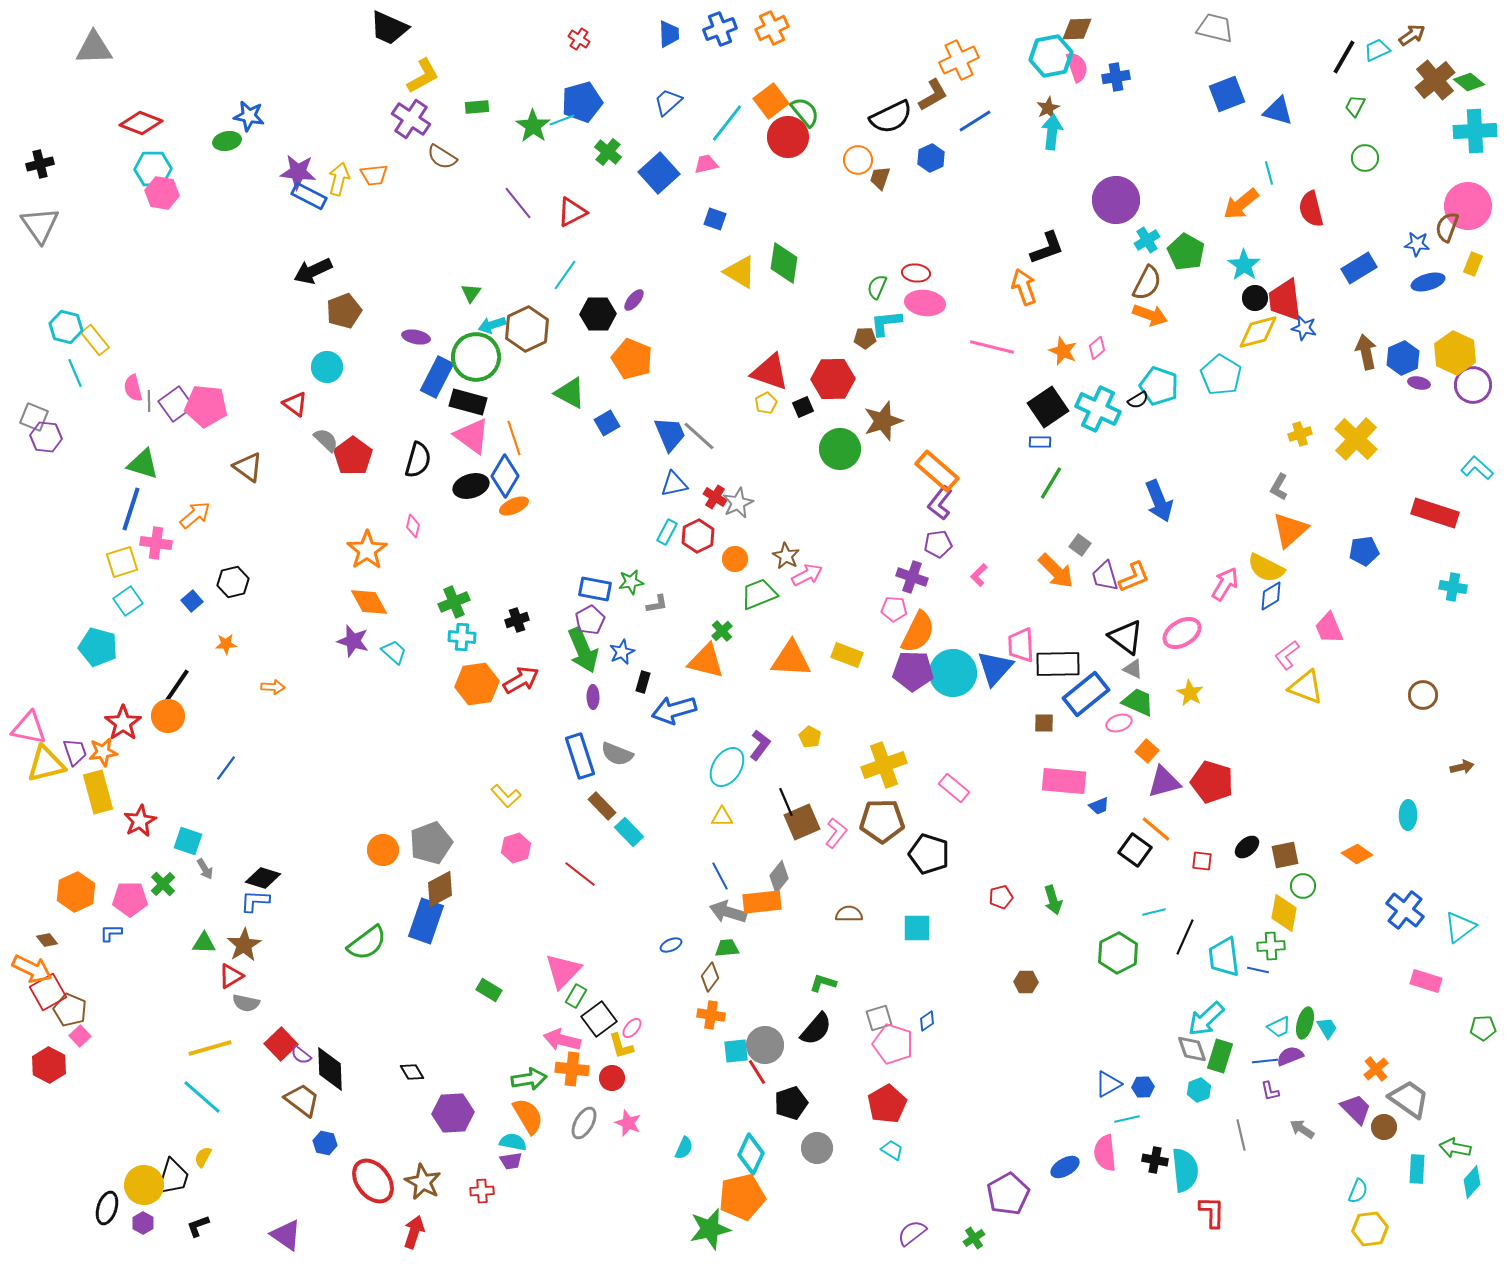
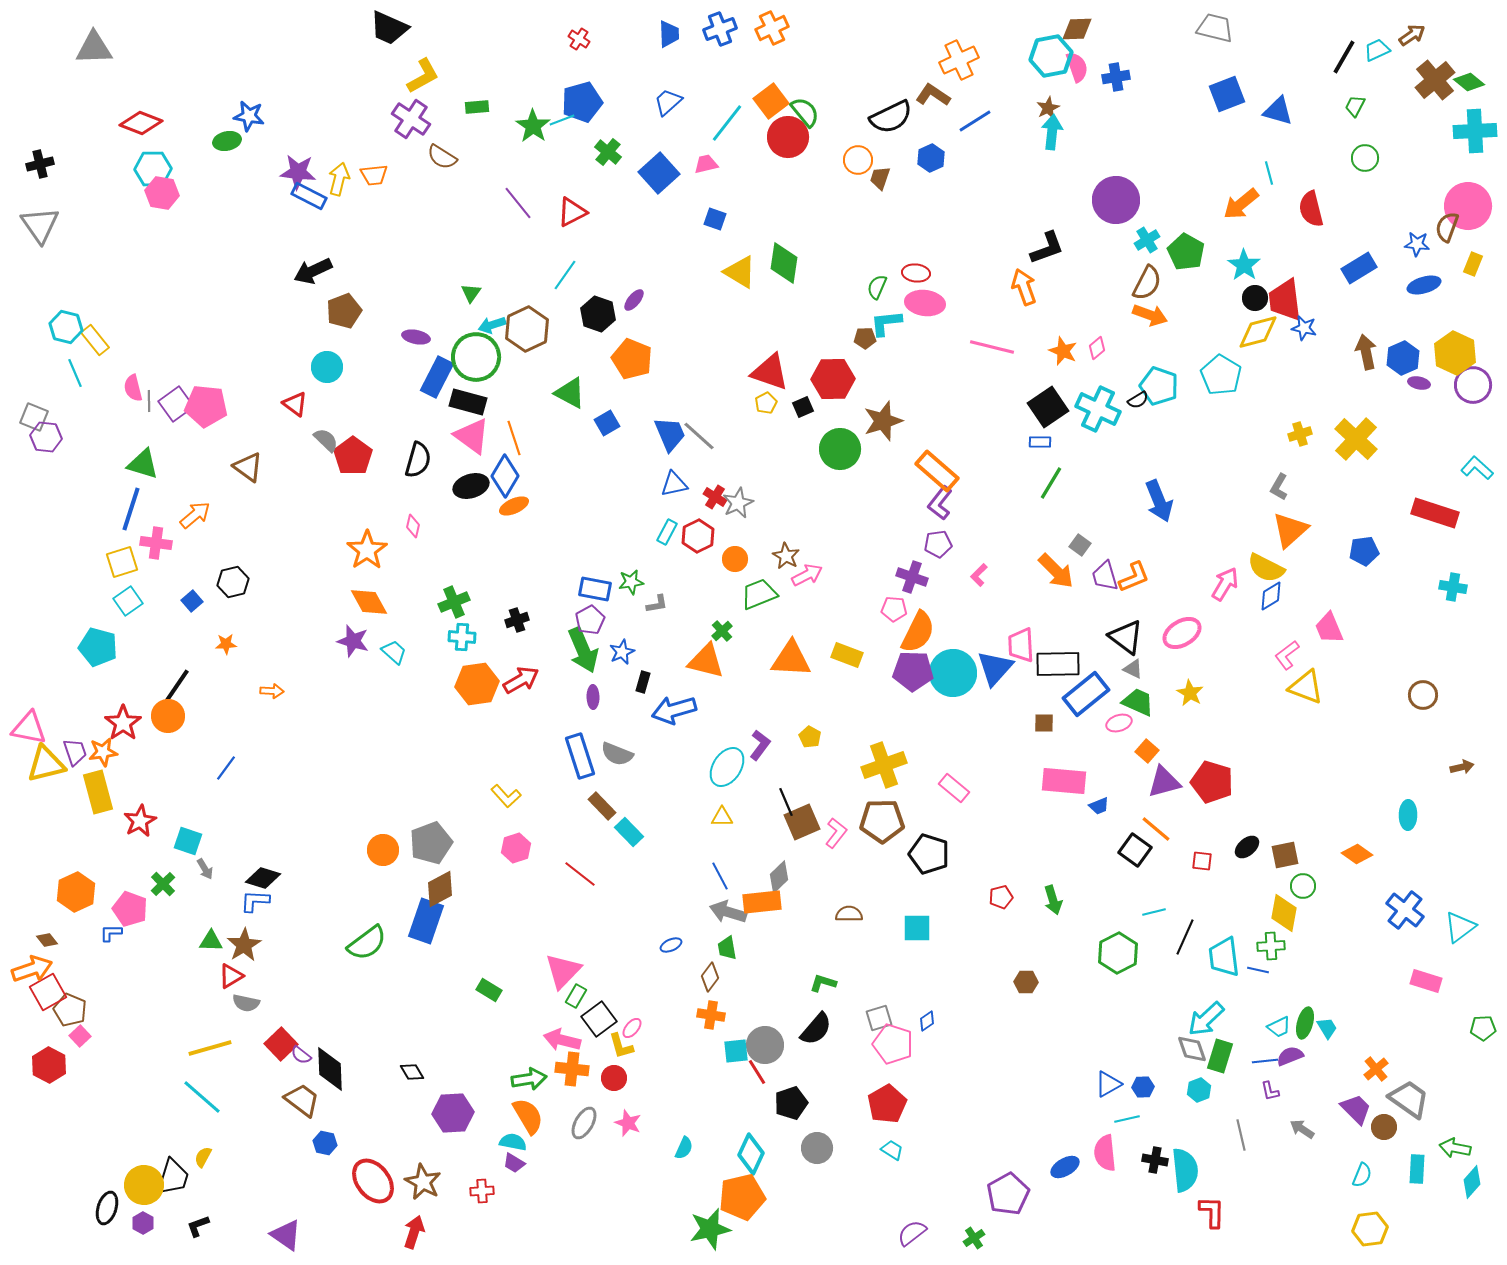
brown L-shape at (933, 95): rotated 116 degrees counterclockwise
blue ellipse at (1428, 282): moved 4 px left, 3 px down
black hexagon at (598, 314): rotated 20 degrees clockwise
orange arrow at (273, 687): moved 1 px left, 4 px down
gray diamond at (779, 877): rotated 8 degrees clockwise
pink pentagon at (130, 899): moved 10 px down; rotated 20 degrees clockwise
green triangle at (204, 943): moved 7 px right, 2 px up
green trapezoid at (727, 948): rotated 95 degrees counterclockwise
orange arrow at (32, 969): rotated 45 degrees counterclockwise
red circle at (612, 1078): moved 2 px right
purple trapezoid at (511, 1161): moved 3 px right, 2 px down; rotated 40 degrees clockwise
cyan semicircle at (1358, 1191): moved 4 px right, 16 px up
